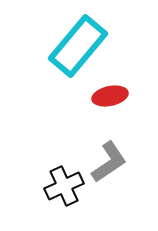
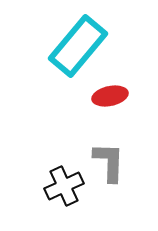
gray L-shape: rotated 54 degrees counterclockwise
